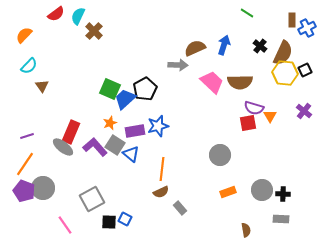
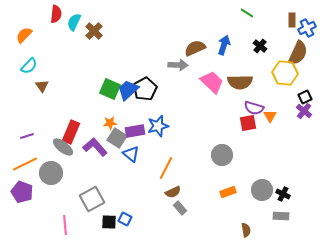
red semicircle at (56, 14): rotated 48 degrees counterclockwise
cyan semicircle at (78, 16): moved 4 px left, 6 px down
brown semicircle at (283, 53): moved 15 px right
black square at (305, 70): moved 27 px down
blue trapezoid at (125, 99): moved 3 px right, 9 px up
orange star at (110, 123): rotated 16 degrees clockwise
gray square at (115, 145): moved 2 px right, 7 px up
gray circle at (220, 155): moved 2 px right
orange line at (25, 164): rotated 30 degrees clockwise
orange line at (162, 169): moved 4 px right, 1 px up; rotated 20 degrees clockwise
gray circle at (43, 188): moved 8 px right, 15 px up
purple pentagon at (24, 191): moved 2 px left, 1 px down
brown semicircle at (161, 192): moved 12 px right
black cross at (283, 194): rotated 24 degrees clockwise
gray rectangle at (281, 219): moved 3 px up
pink line at (65, 225): rotated 30 degrees clockwise
